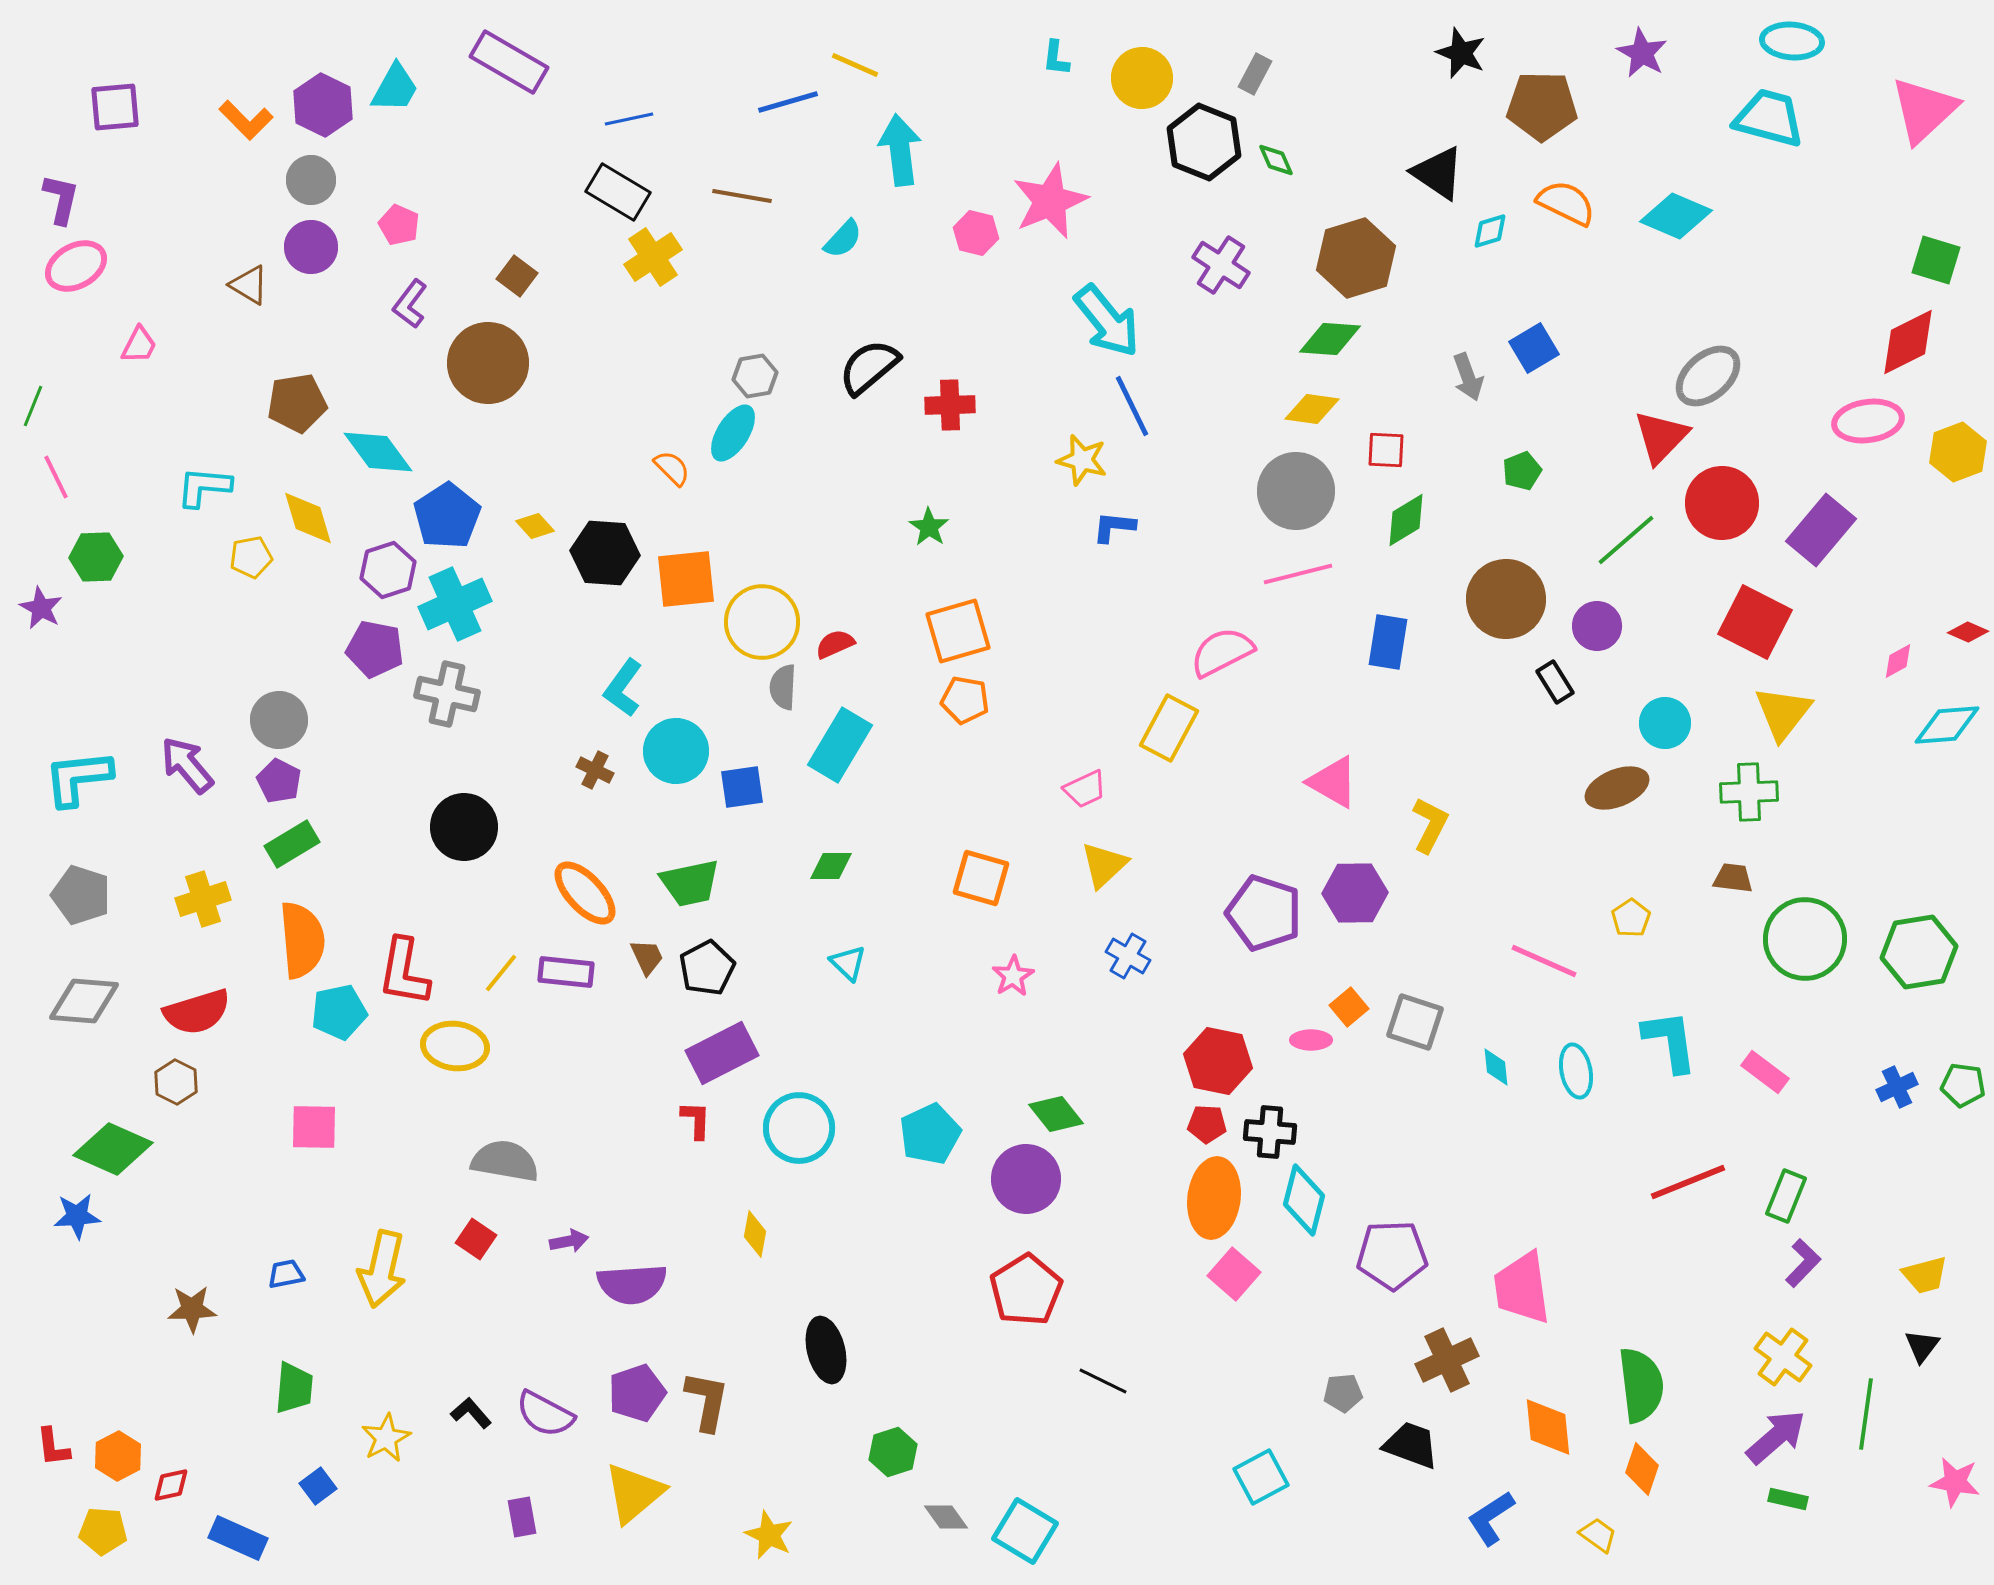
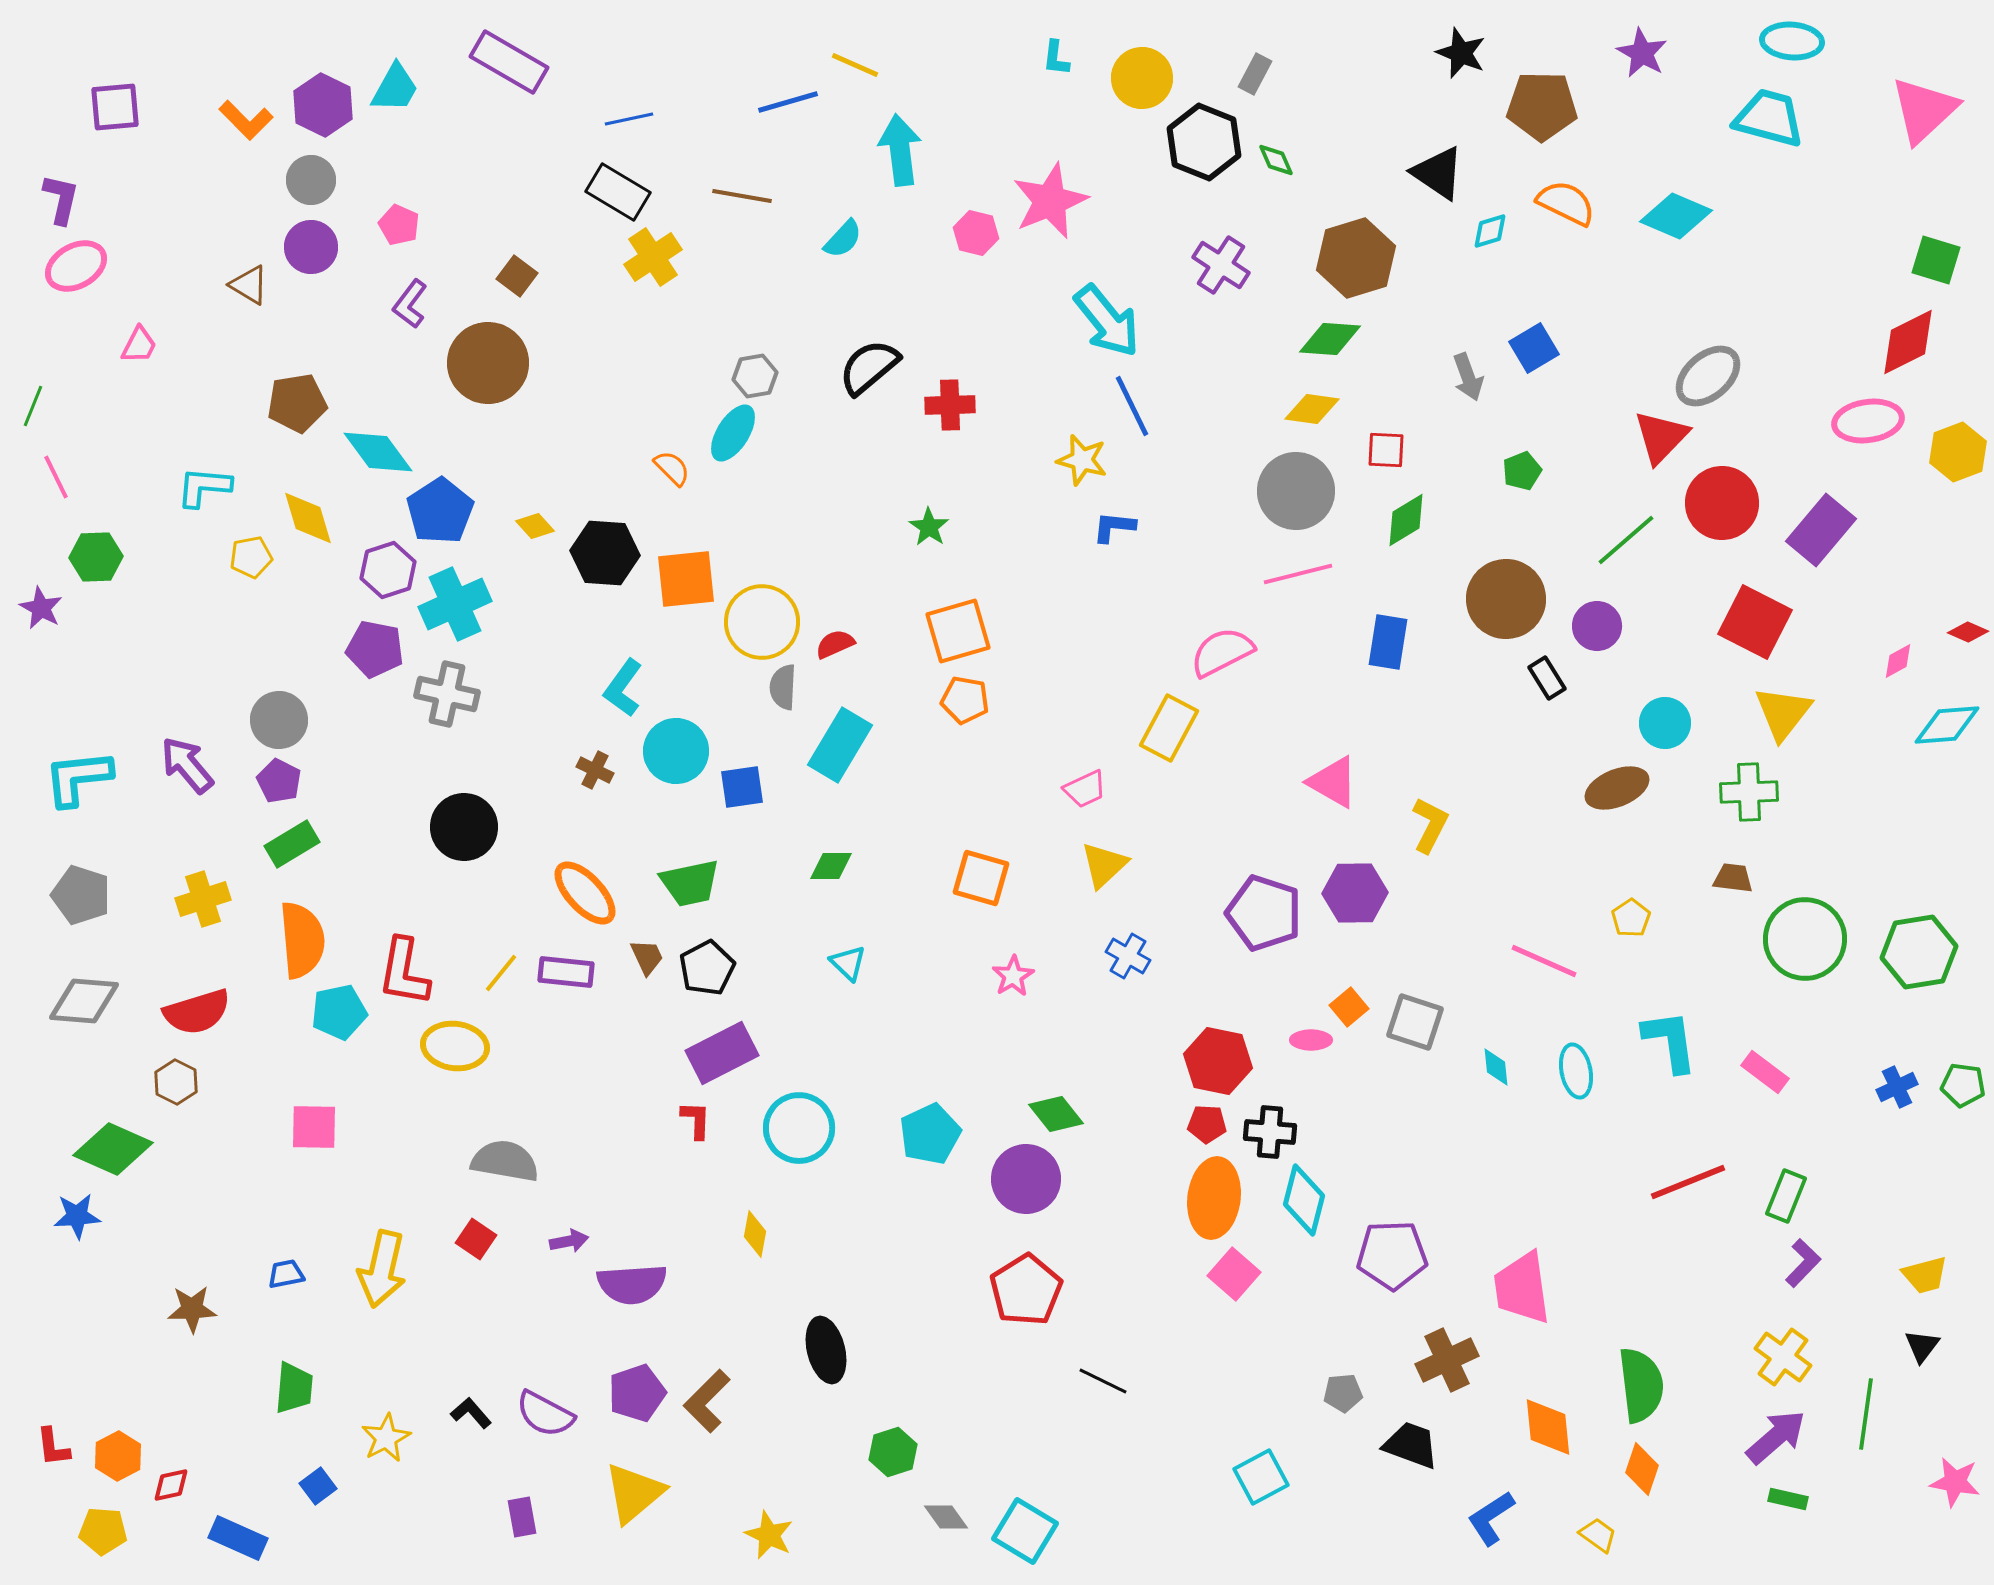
blue pentagon at (447, 516): moved 7 px left, 5 px up
black rectangle at (1555, 682): moved 8 px left, 4 px up
brown L-shape at (707, 1401): rotated 146 degrees counterclockwise
